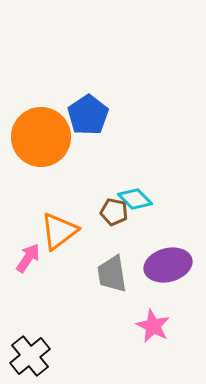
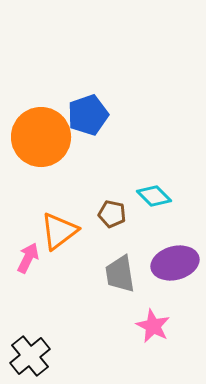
blue pentagon: rotated 15 degrees clockwise
cyan diamond: moved 19 px right, 3 px up
brown pentagon: moved 2 px left, 2 px down
pink arrow: rotated 8 degrees counterclockwise
purple ellipse: moved 7 px right, 2 px up
gray trapezoid: moved 8 px right
